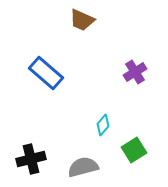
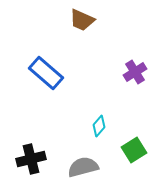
cyan diamond: moved 4 px left, 1 px down
